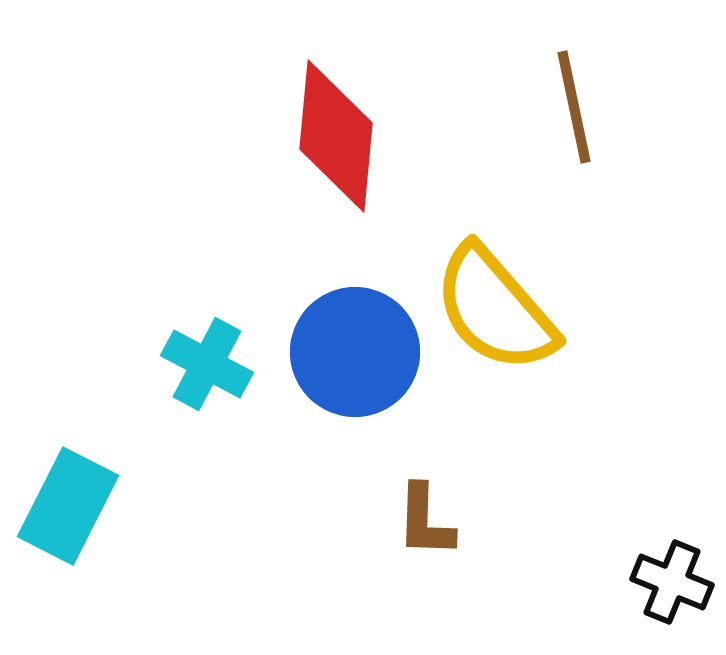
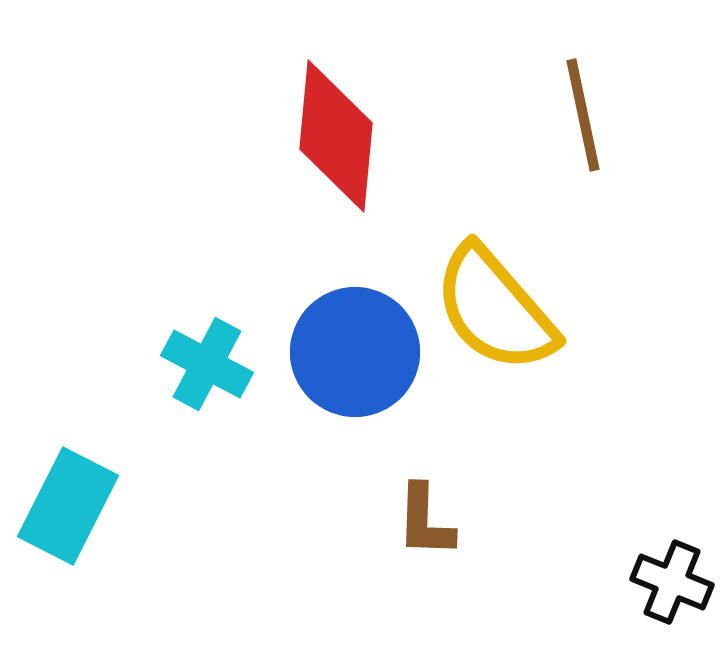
brown line: moved 9 px right, 8 px down
